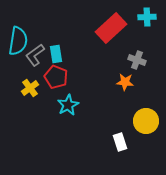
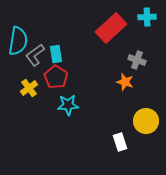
red pentagon: rotated 10 degrees clockwise
orange star: rotated 12 degrees clockwise
yellow cross: moved 1 px left
cyan star: rotated 25 degrees clockwise
